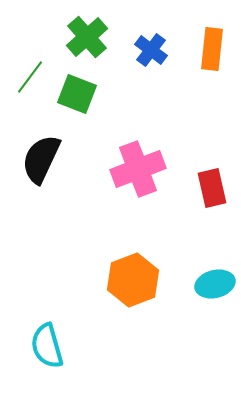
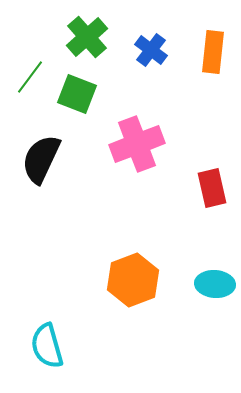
orange rectangle: moved 1 px right, 3 px down
pink cross: moved 1 px left, 25 px up
cyan ellipse: rotated 18 degrees clockwise
